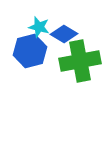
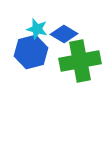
cyan star: moved 2 px left, 2 px down
blue hexagon: moved 1 px right, 1 px down
